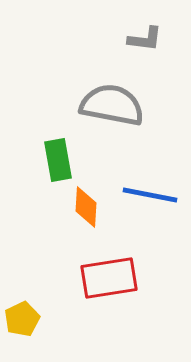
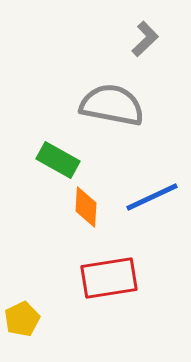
gray L-shape: rotated 51 degrees counterclockwise
green rectangle: rotated 51 degrees counterclockwise
blue line: moved 2 px right, 2 px down; rotated 36 degrees counterclockwise
